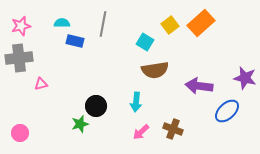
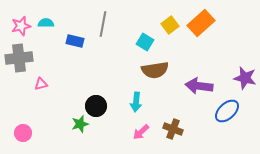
cyan semicircle: moved 16 px left
pink circle: moved 3 px right
